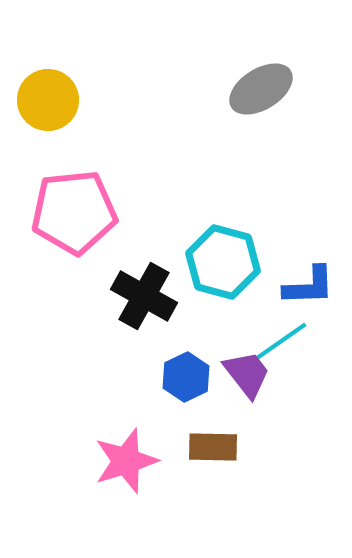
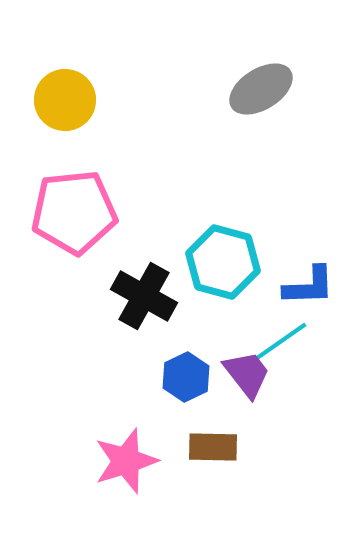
yellow circle: moved 17 px right
